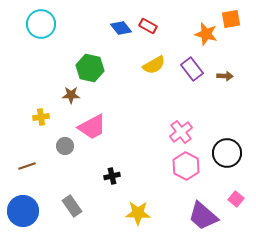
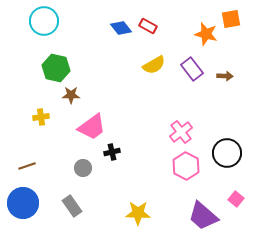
cyan circle: moved 3 px right, 3 px up
green hexagon: moved 34 px left
pink trapezoid: rotated 8 degrees counterclockwise
gray circle: moved 18 px right, 22 px down
black cross: moved 24 px up
blue circle: moved 8 px up
